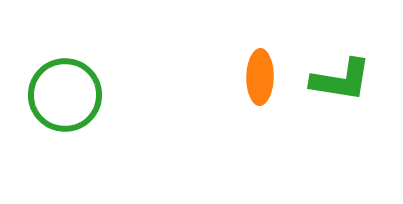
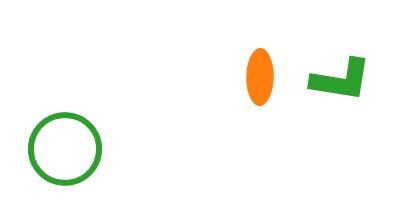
green circle: moved 54 px down
